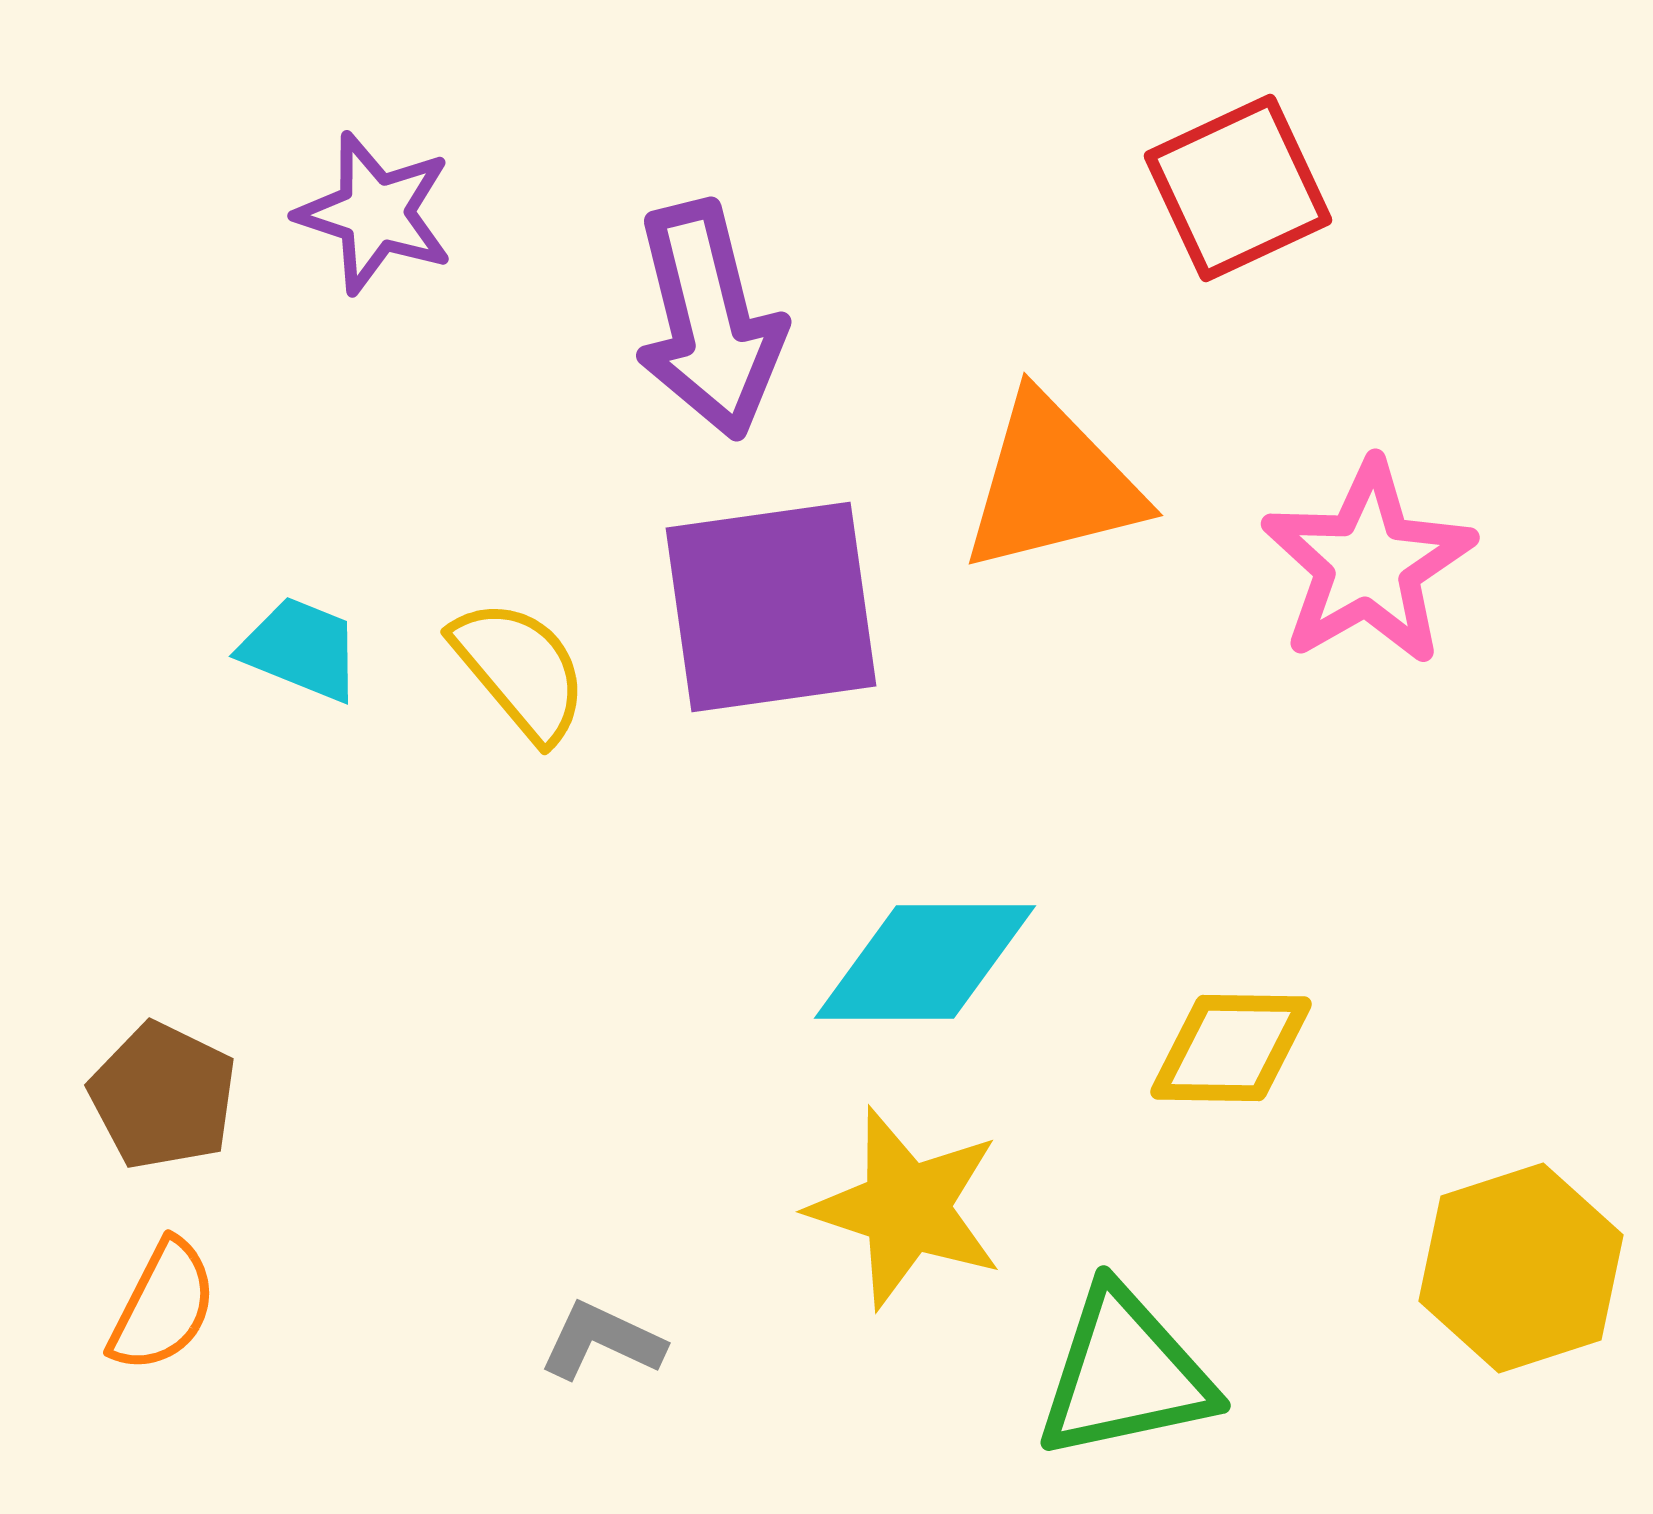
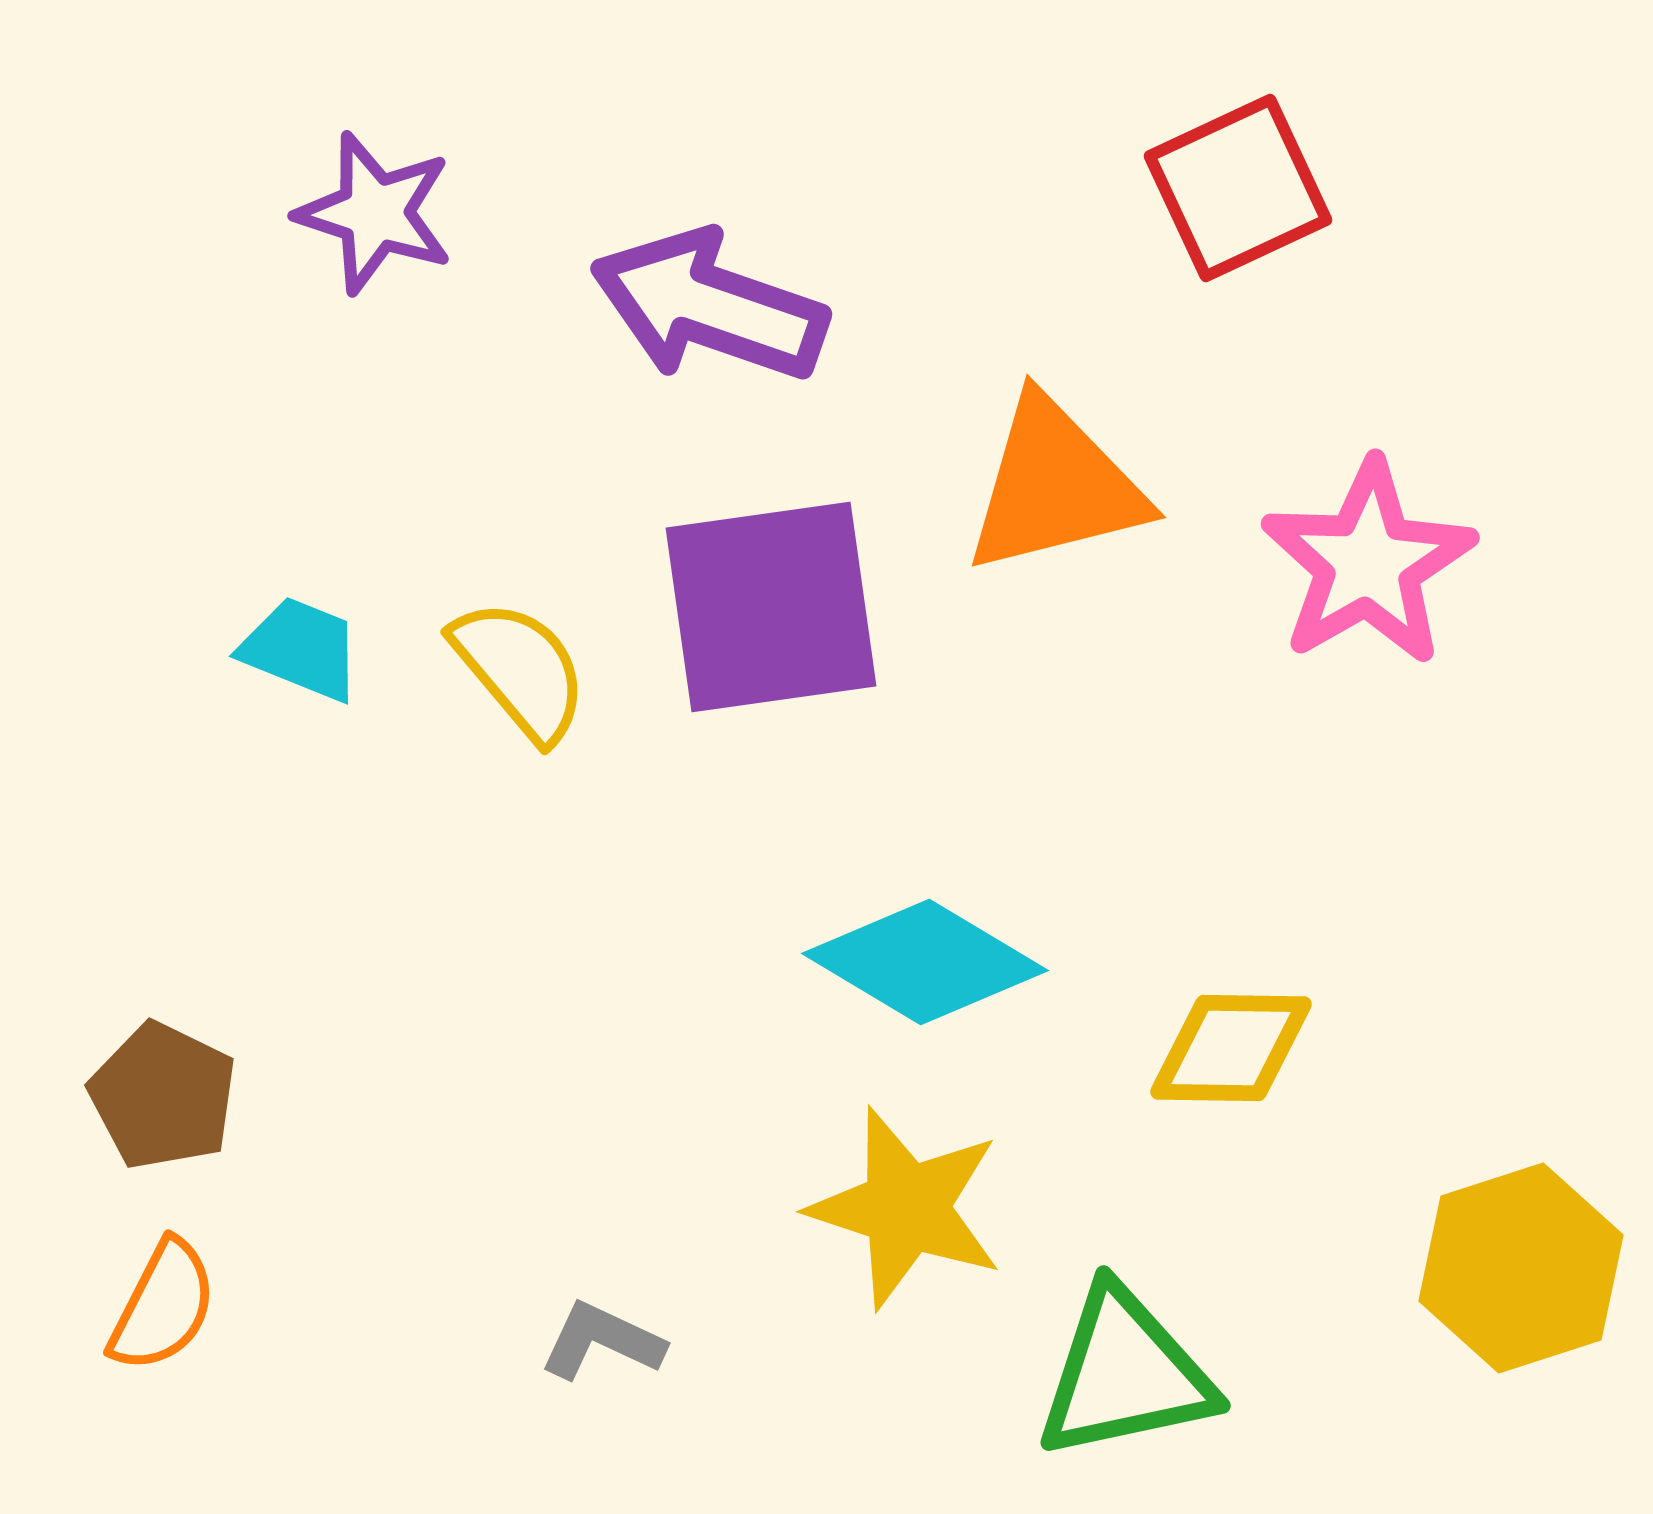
purple arrow: moved 14 px up; rotated 123 degrees clockwise
orange triangle: moved 3 px right, 2 px down
cyan diamond: rotated 31 degrees clockwise
